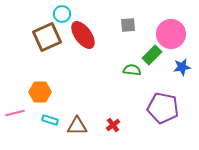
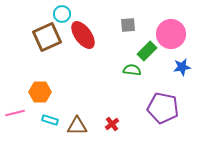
green rectangle: moved 5 px left, 4 px up
red cross: moved 1 px left, 1 px up
